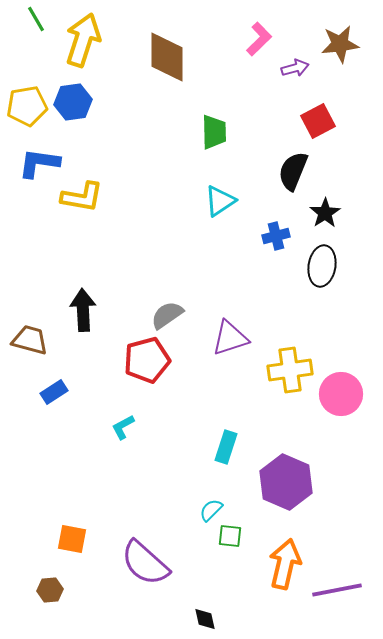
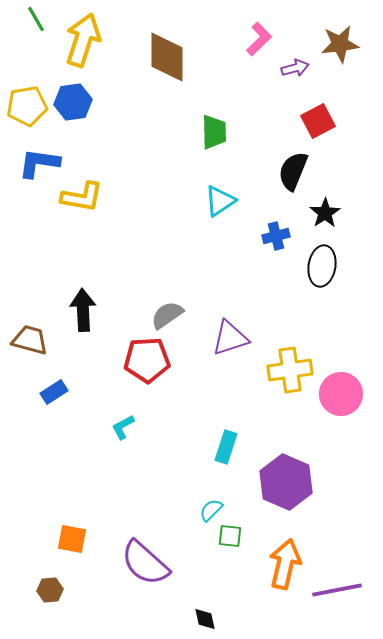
red pentagon: rotated 12 degrees clockwise
